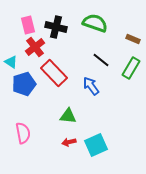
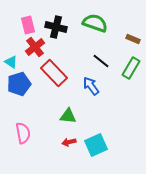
black line: moved 1 px down
blue pentagon: moved 5 px left
